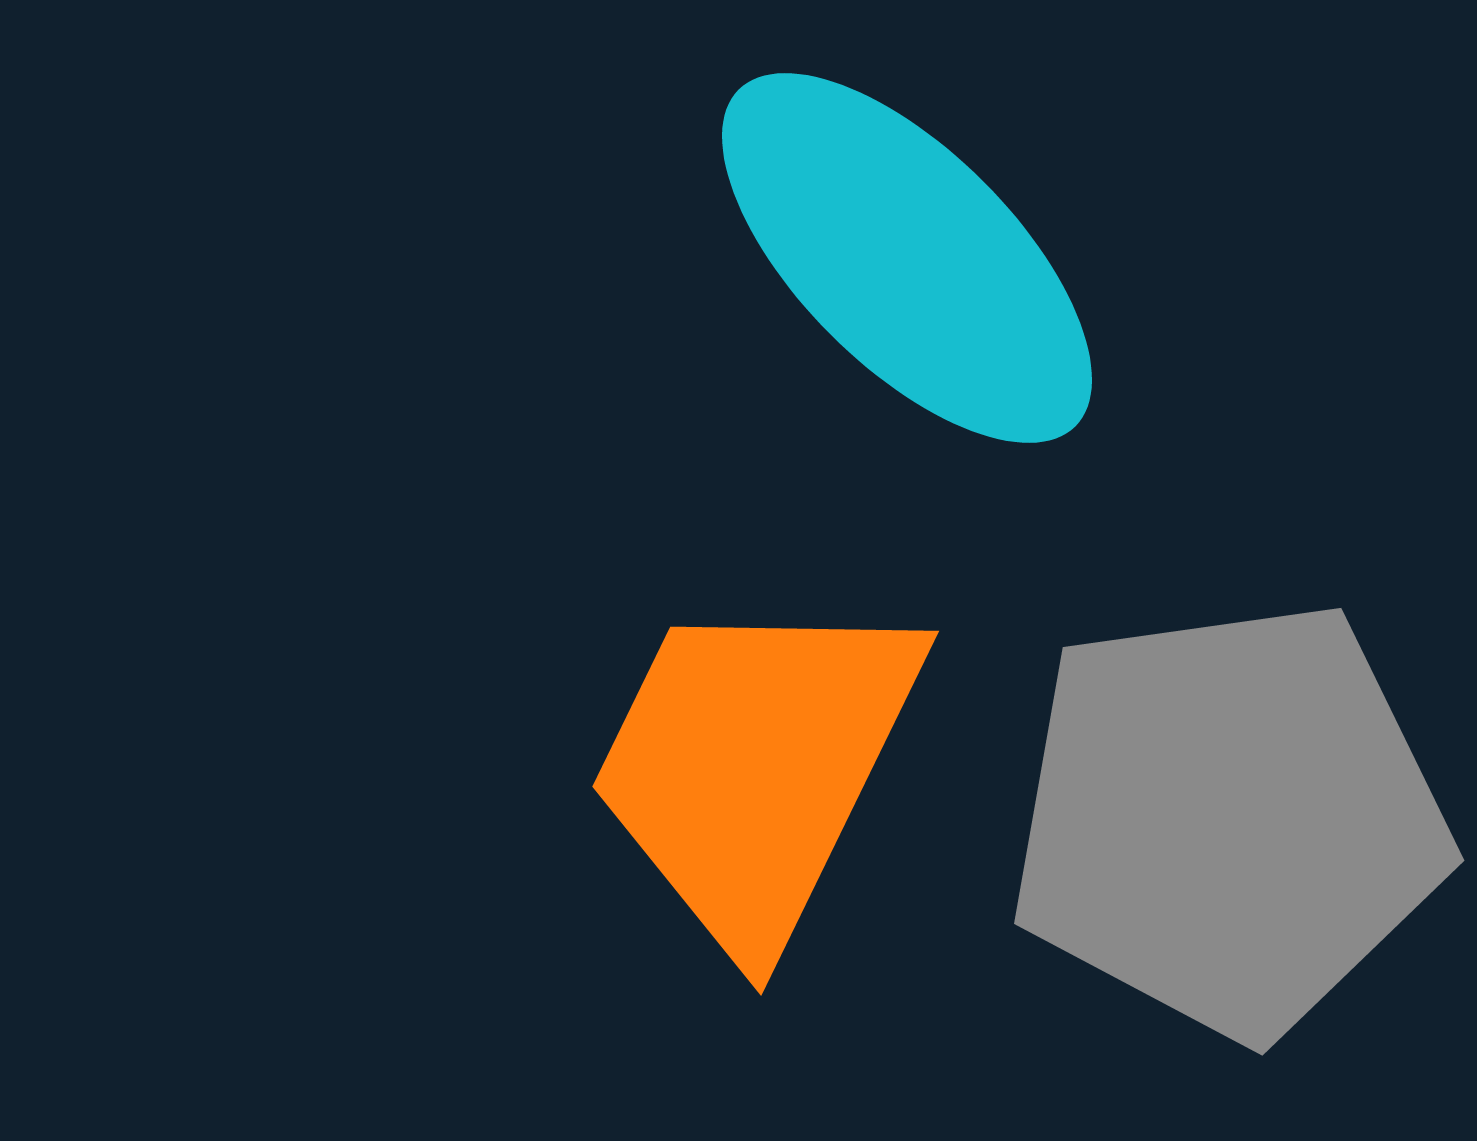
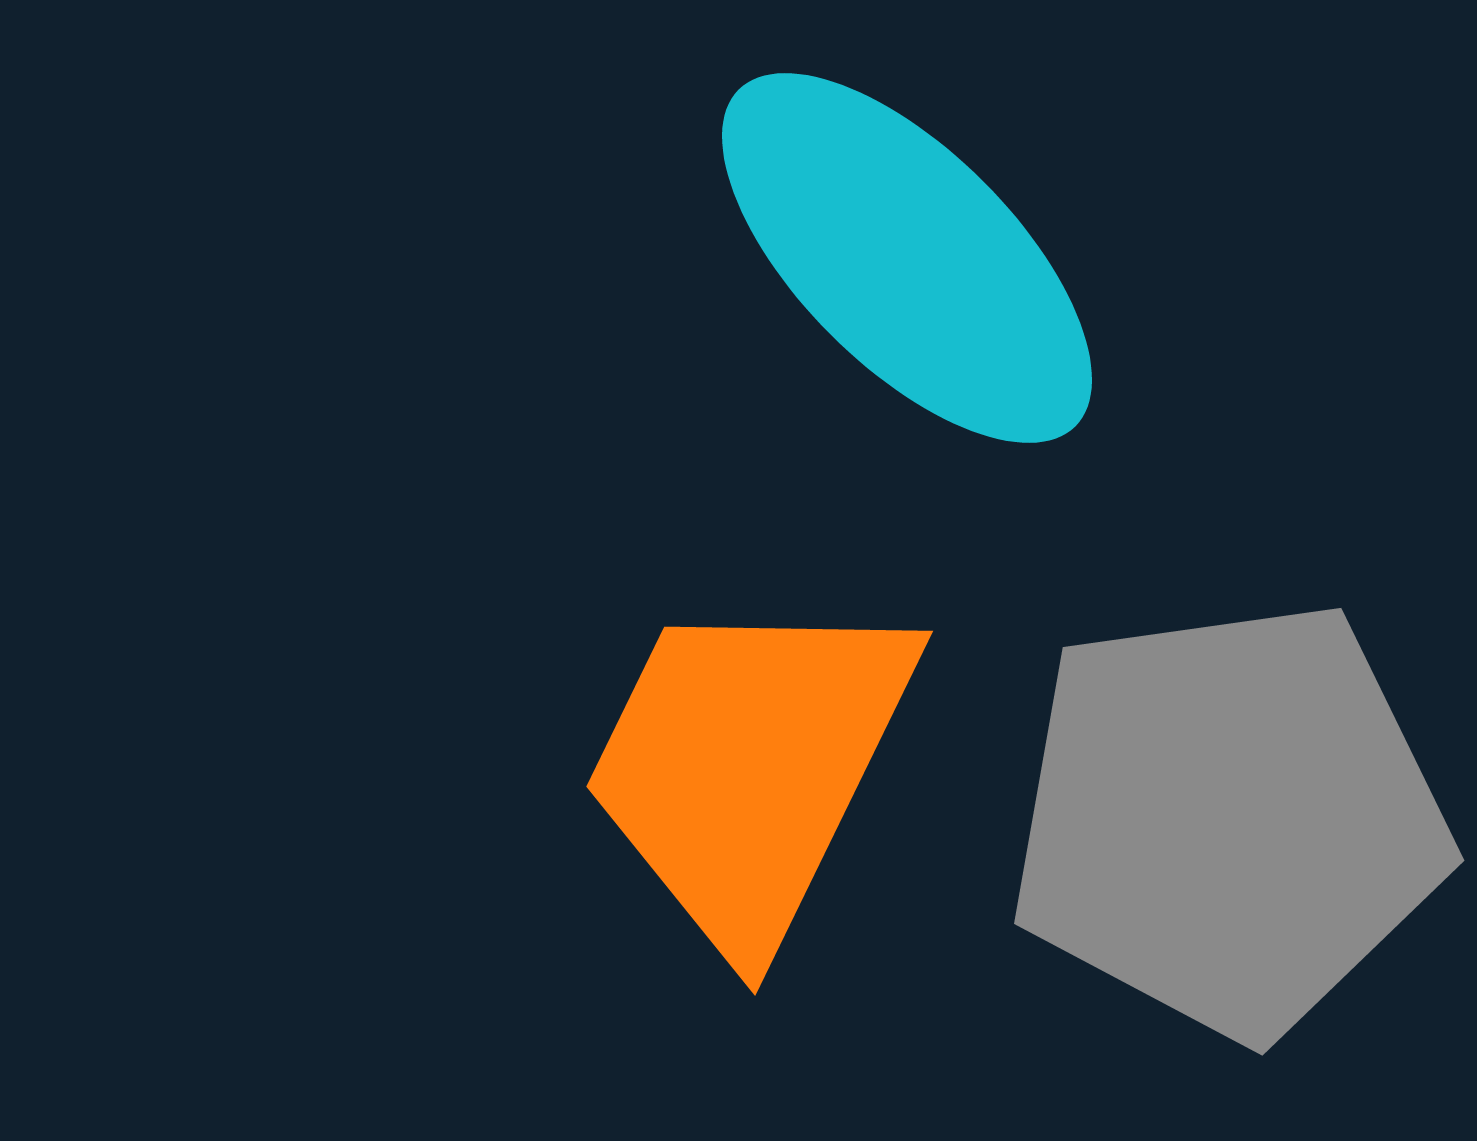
orange trapezoid: moved 6 px left
